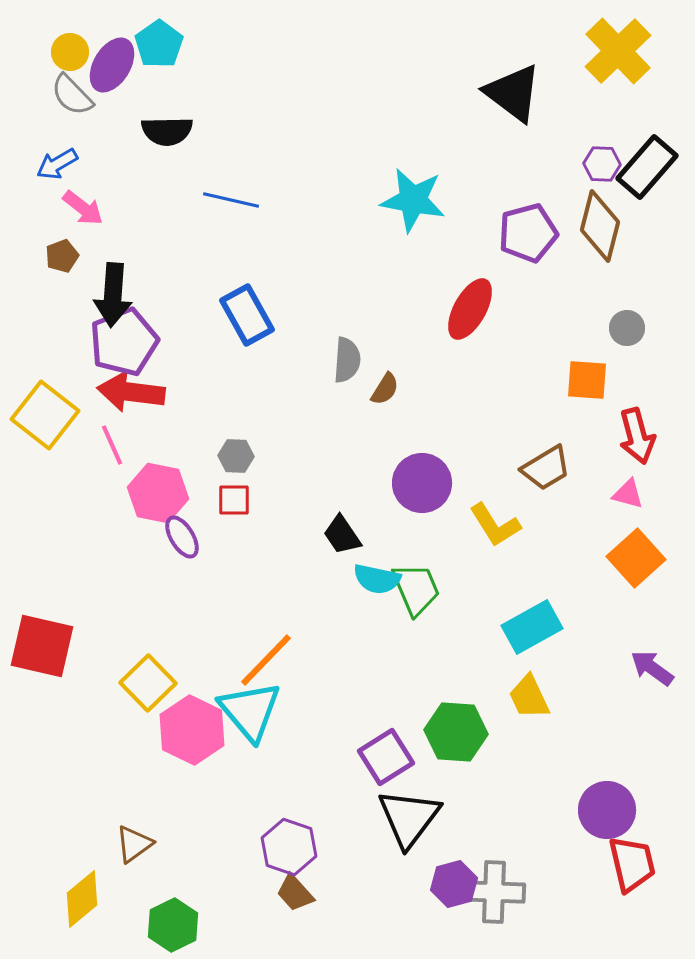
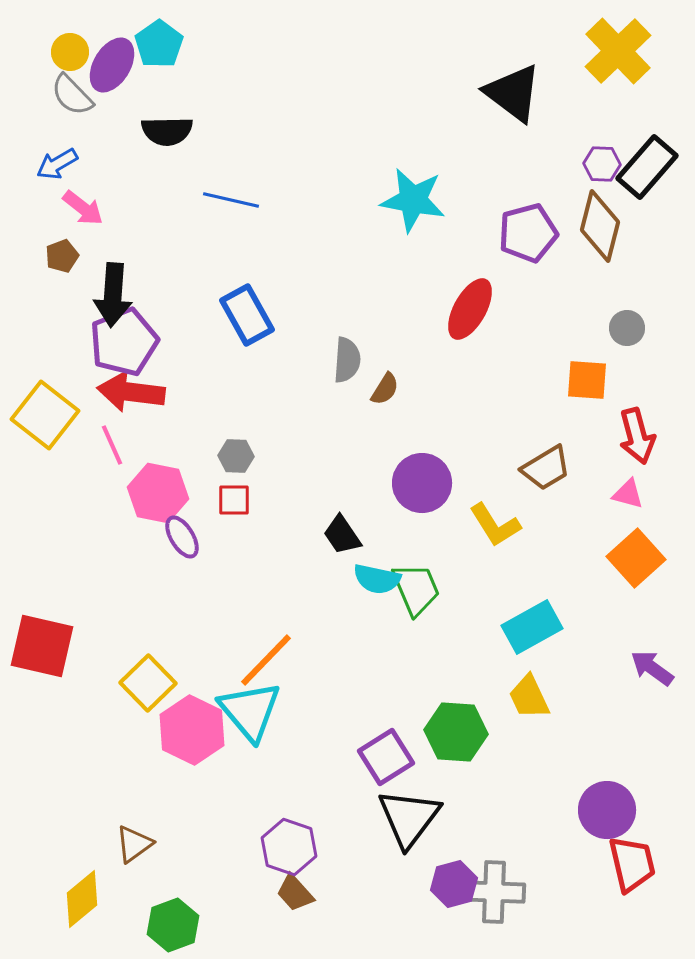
green hexagon at (173, 925): rotated 6 degrees clockwise
